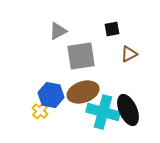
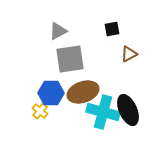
gray square: moved 11 px left, 3 px down
blue hexagon: moved 2 px up; rotated 10 degrees counterclockwise
